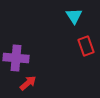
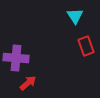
cyan triangle: moved 1 px right
